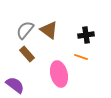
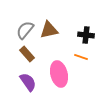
brown triangle: rotated 48 degrees counterclockwise
black cross: rotated 14 degrees clockwise
purple semicircle: moved 13 px right, 3 px up; rotated 18 degrees clockwise
